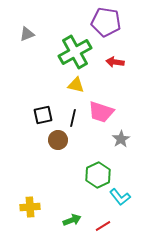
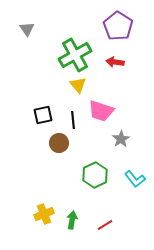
purple pentagon: moved 12 px right, 4 px down; rotated 24 degrees clockwise
gray triangle: moved 5 px up; rotated 42 degrees counterclockwise
green cross: moved 3 px down
yellow triangle: moved 2 px right; rotated 36 degrees clockwise
pink trapezoid: moved 1 px up
black line: moved 2 px down; rotated 18 degrees counterclockwise
brown circle: moved 1 px right, 3 px down
green hexagon: moved 3 px left
cyan L-shape: moved 15 px right, 18 px up
yellow cross: moved 14 px right, 7 px down; rotated 18 degrees counterclockwise
green arrow: rotated 60 degrees counterclockwise
red line: moved 2 px right, 1 px up
